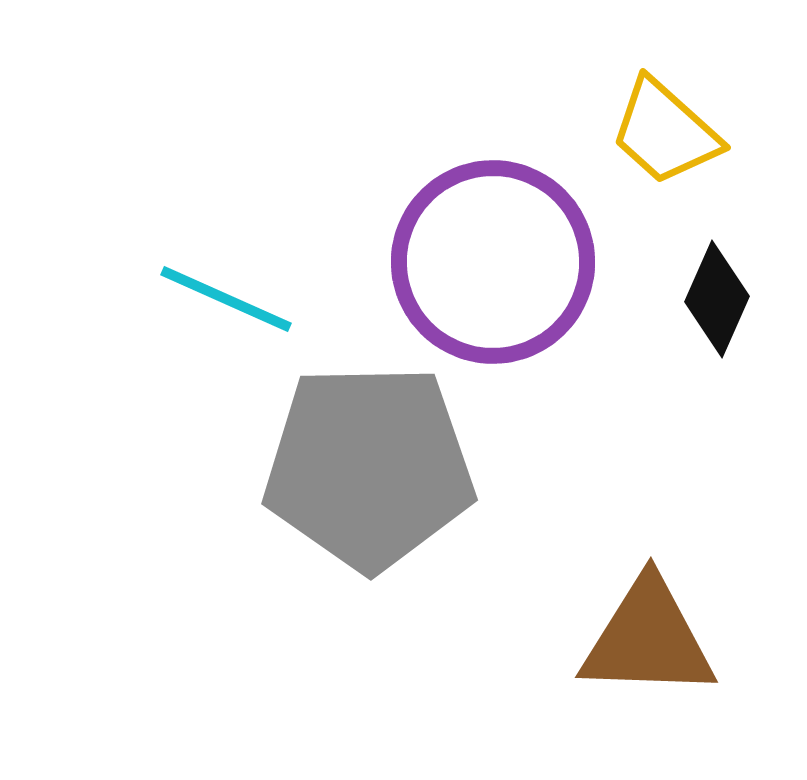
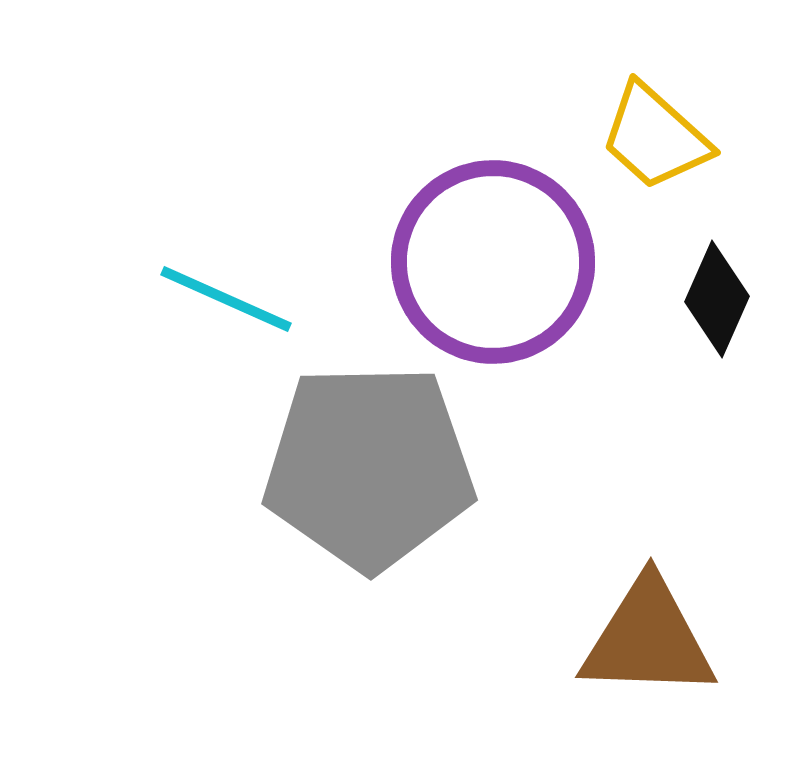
yellow trapezoid: moved 10 px left, 5 px down
